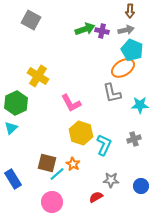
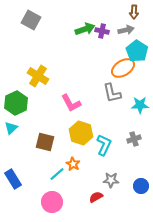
brown arrow: moved 4 px right, 1 px down
cyan pentagon: moved 5 px right, 1 px down; rotated 10 degrees clockwise
brown square: moved 2 px left, 21 px up
